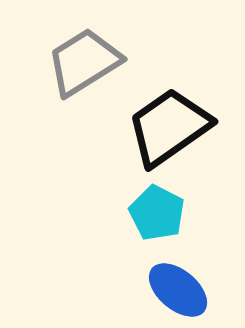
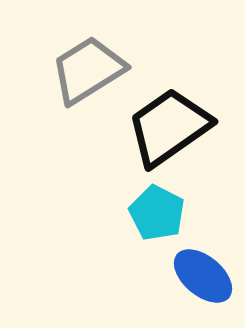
gray trapezoid: moved 4 px right, 8 px down
blue ellipse: moved 25 px right, 14 px up
